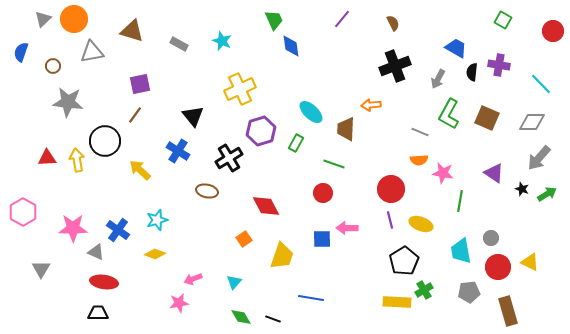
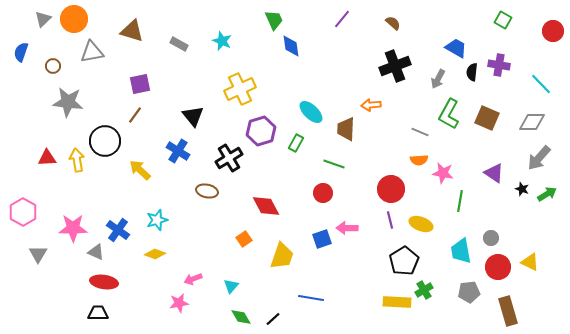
brown semicircle at (393, 23): rotated 21 degrees counterclockwise
blue square at (322, 239): rotated 18 degrees counterclockwise
gray triangle at (41, 269): moved 3 px left, 15 px up
cyan triangle at (234, 282): moved 3 px left, 4 px down
black line at (273, 319): rotated 63 degrees counterclockwise
